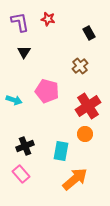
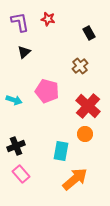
black triangle: rotated 16 degrees clockwise
red cross: rotated 15 degrees counterclockwise
black cross: moved 9 px left
